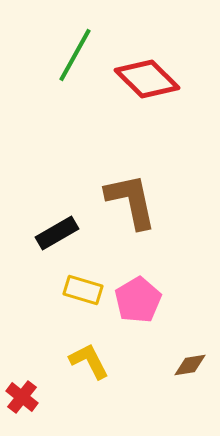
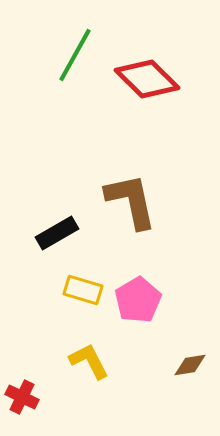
red cross: rotated 12 degrees counterclockwise
